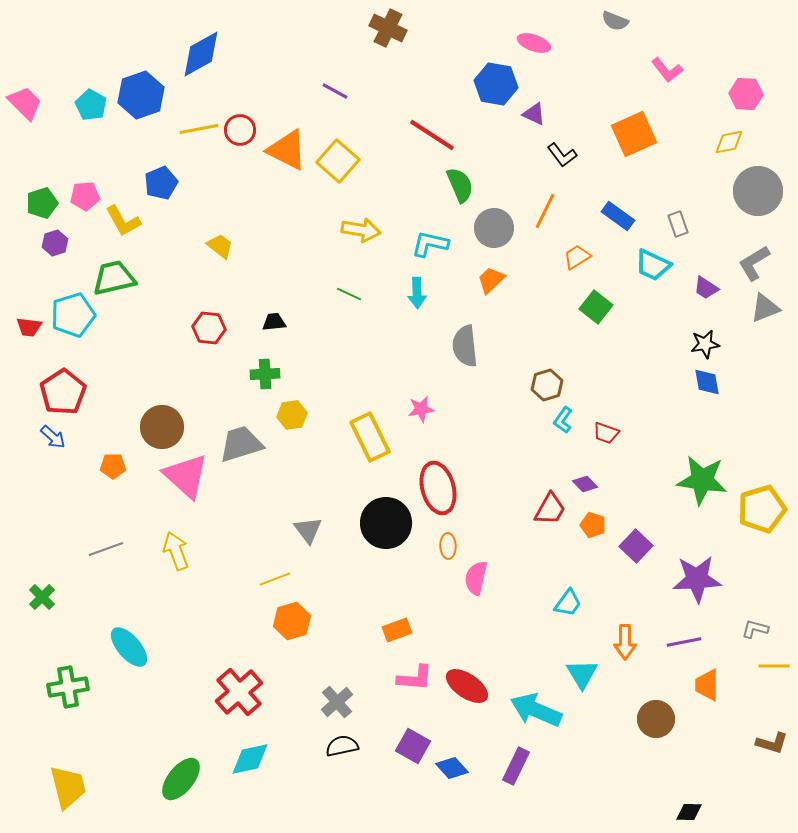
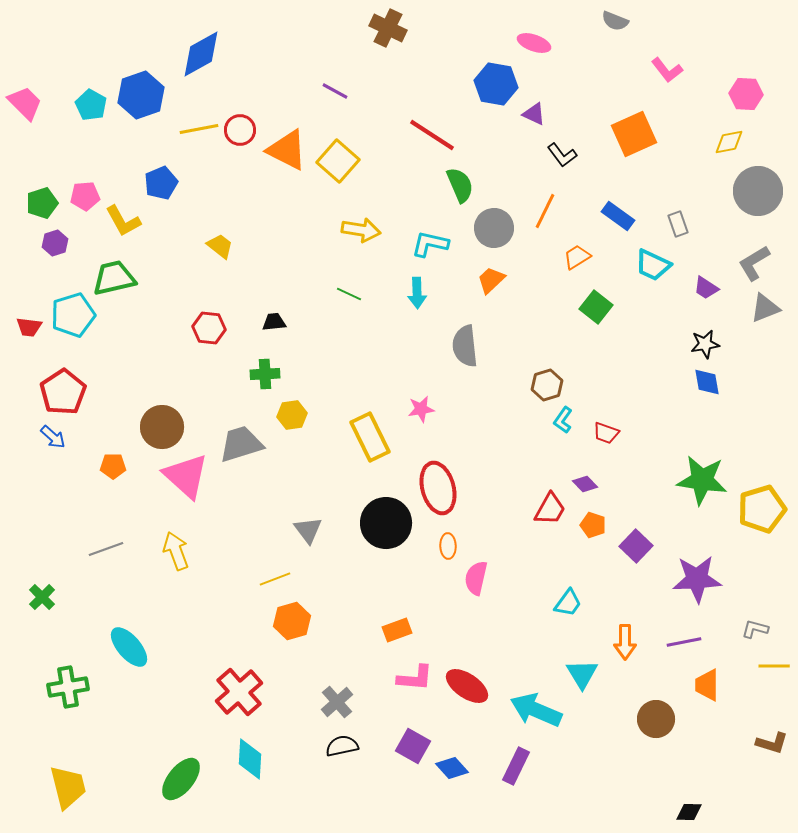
cyan diamond at (250, 759): rotated 75 degrees counterclockwise
